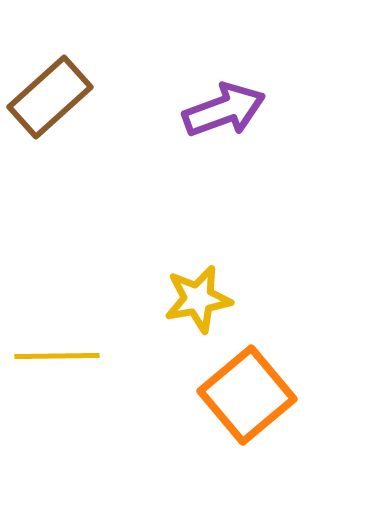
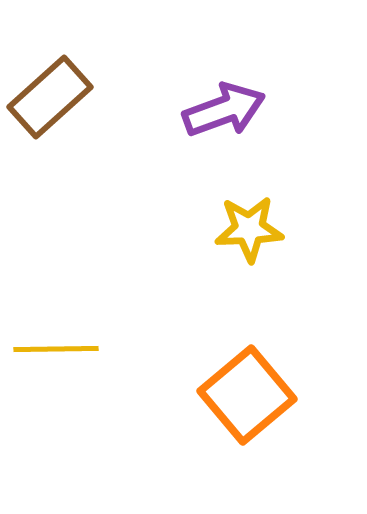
yellow star: moved 51 px right, 70 px up; rotated 8 degrees clockwise
yellow line: moved 1 px left, 7 px up
